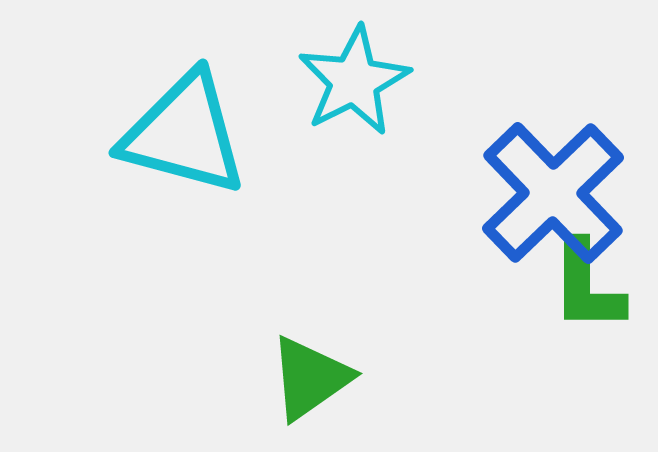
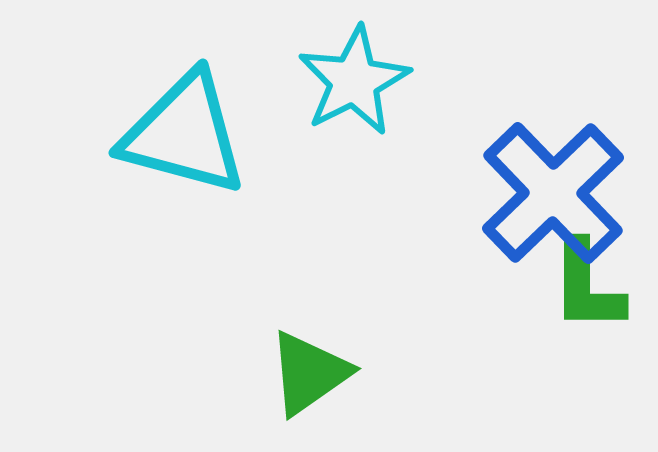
green triangle: moved 1 px left, 5 px up
